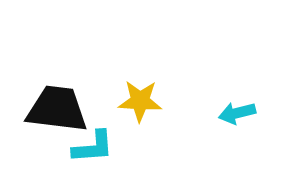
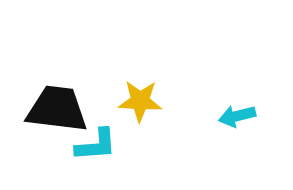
cyan arrow: moved 3 px down
cyan L-shape: moved 3 px right, 2 px up
